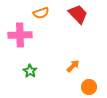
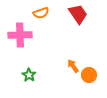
red trapezoid: rotated 10 degrees clockwise
orange arrow: rotated 80 degrees counterclockwise
green star: moved 1 px left, 4 px down
orange circle: moved 12 px up
